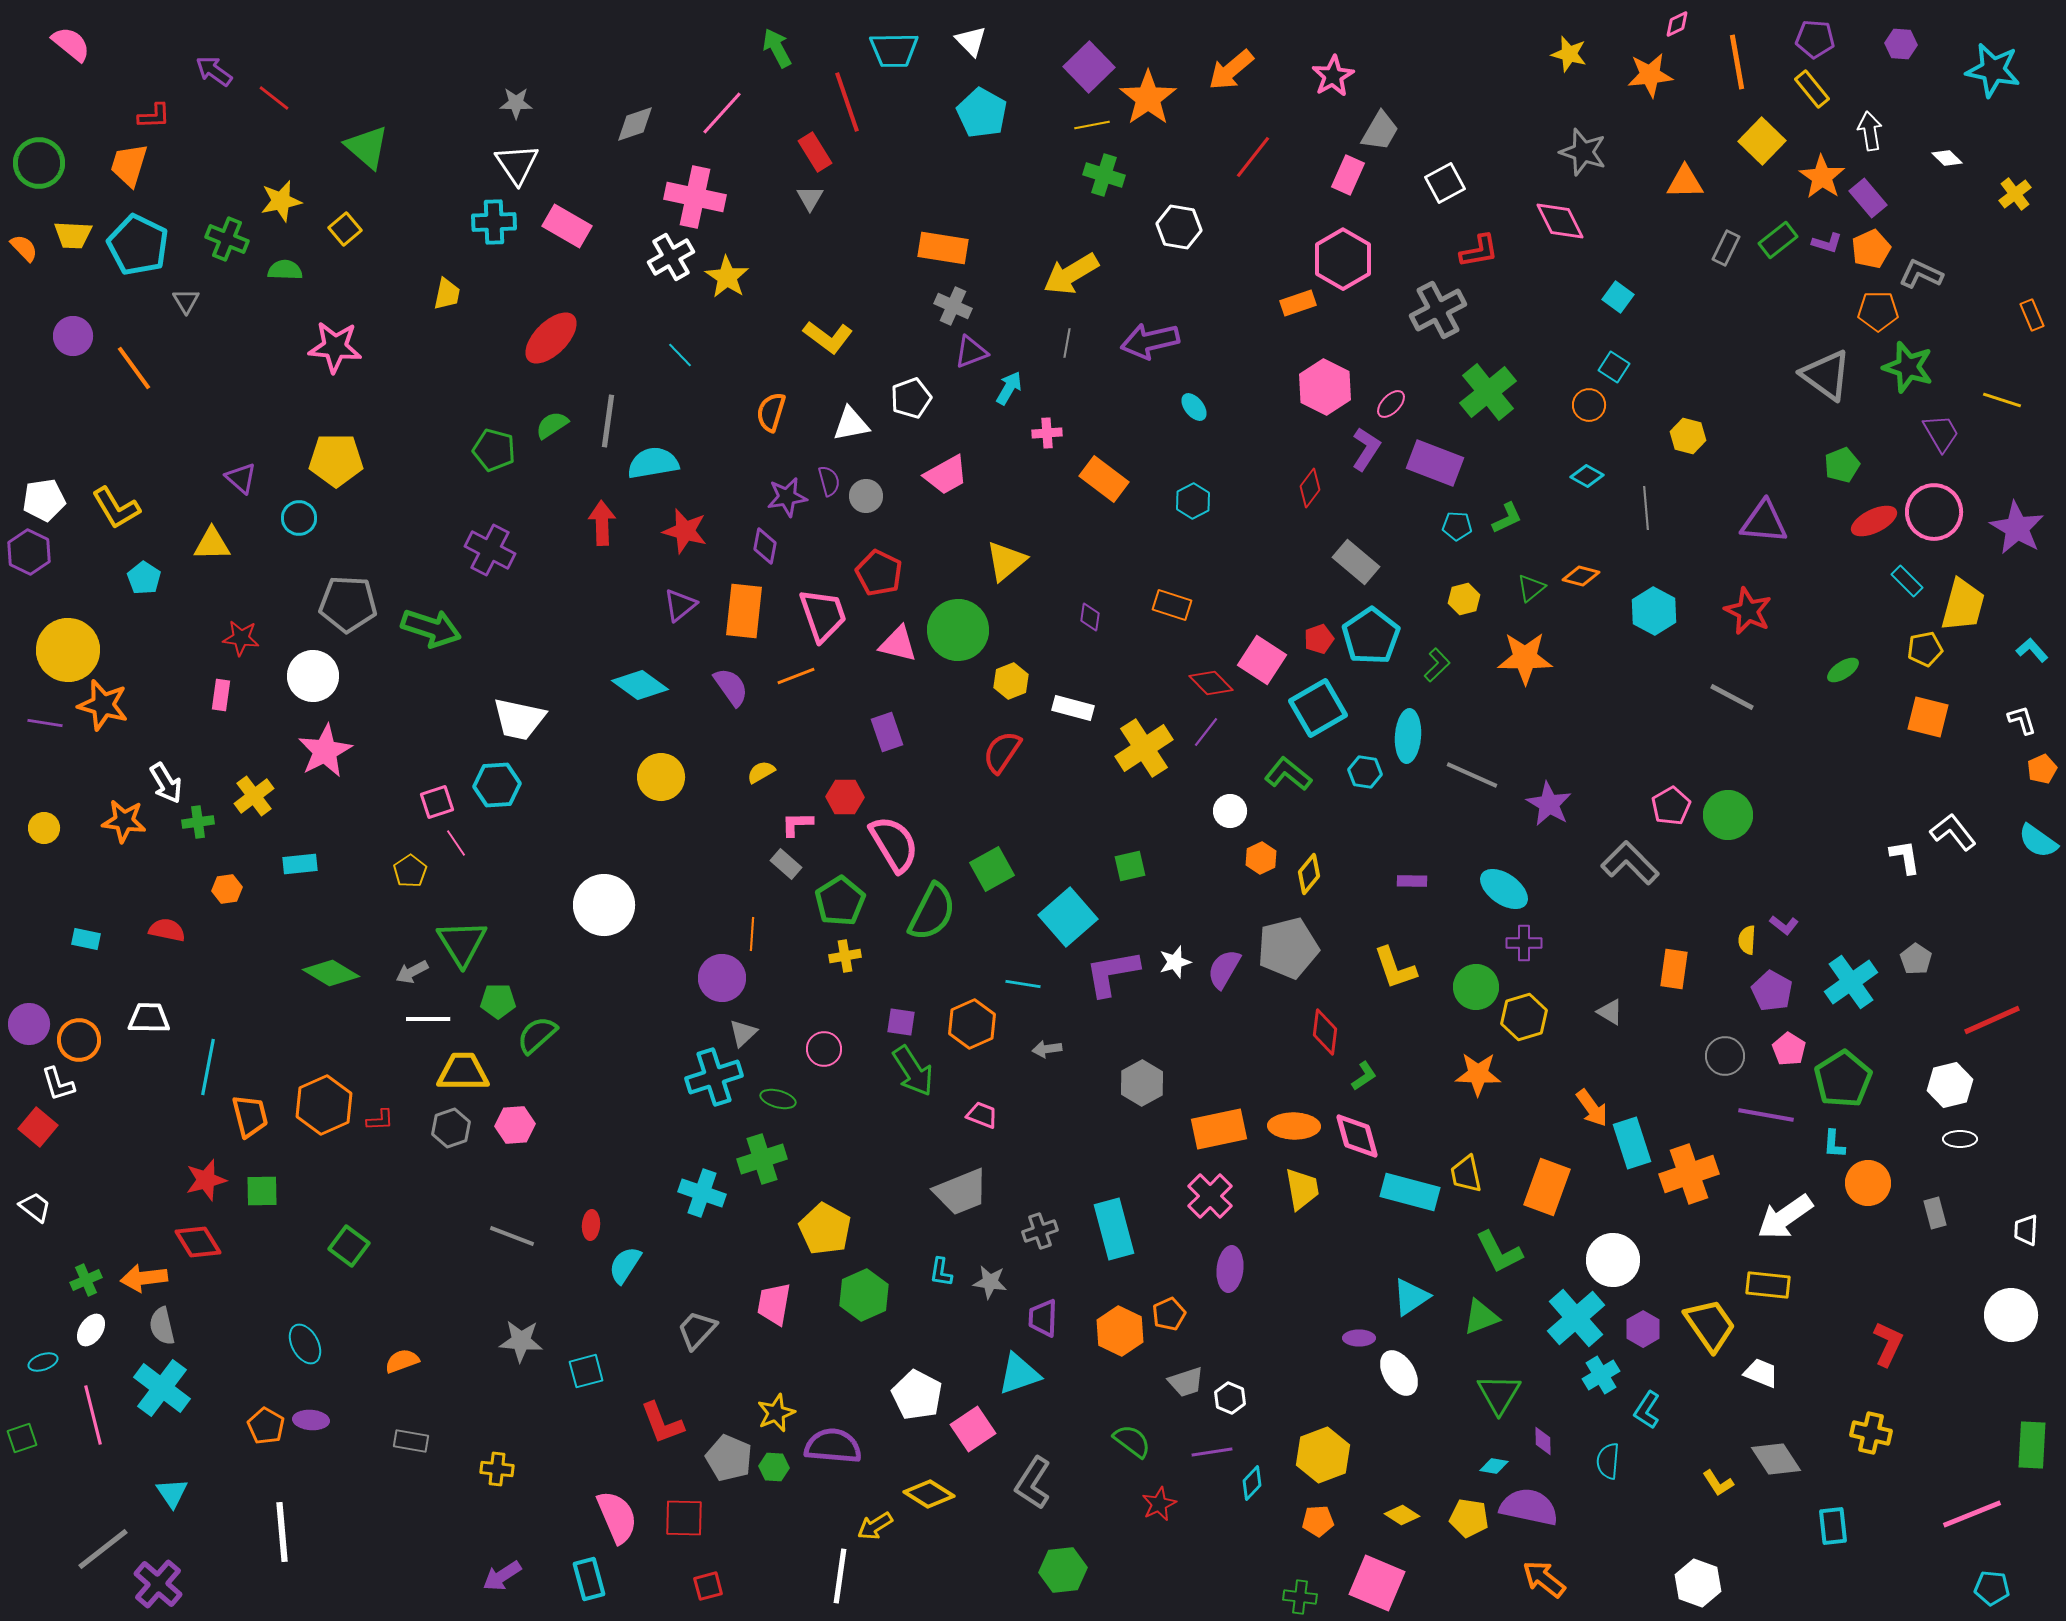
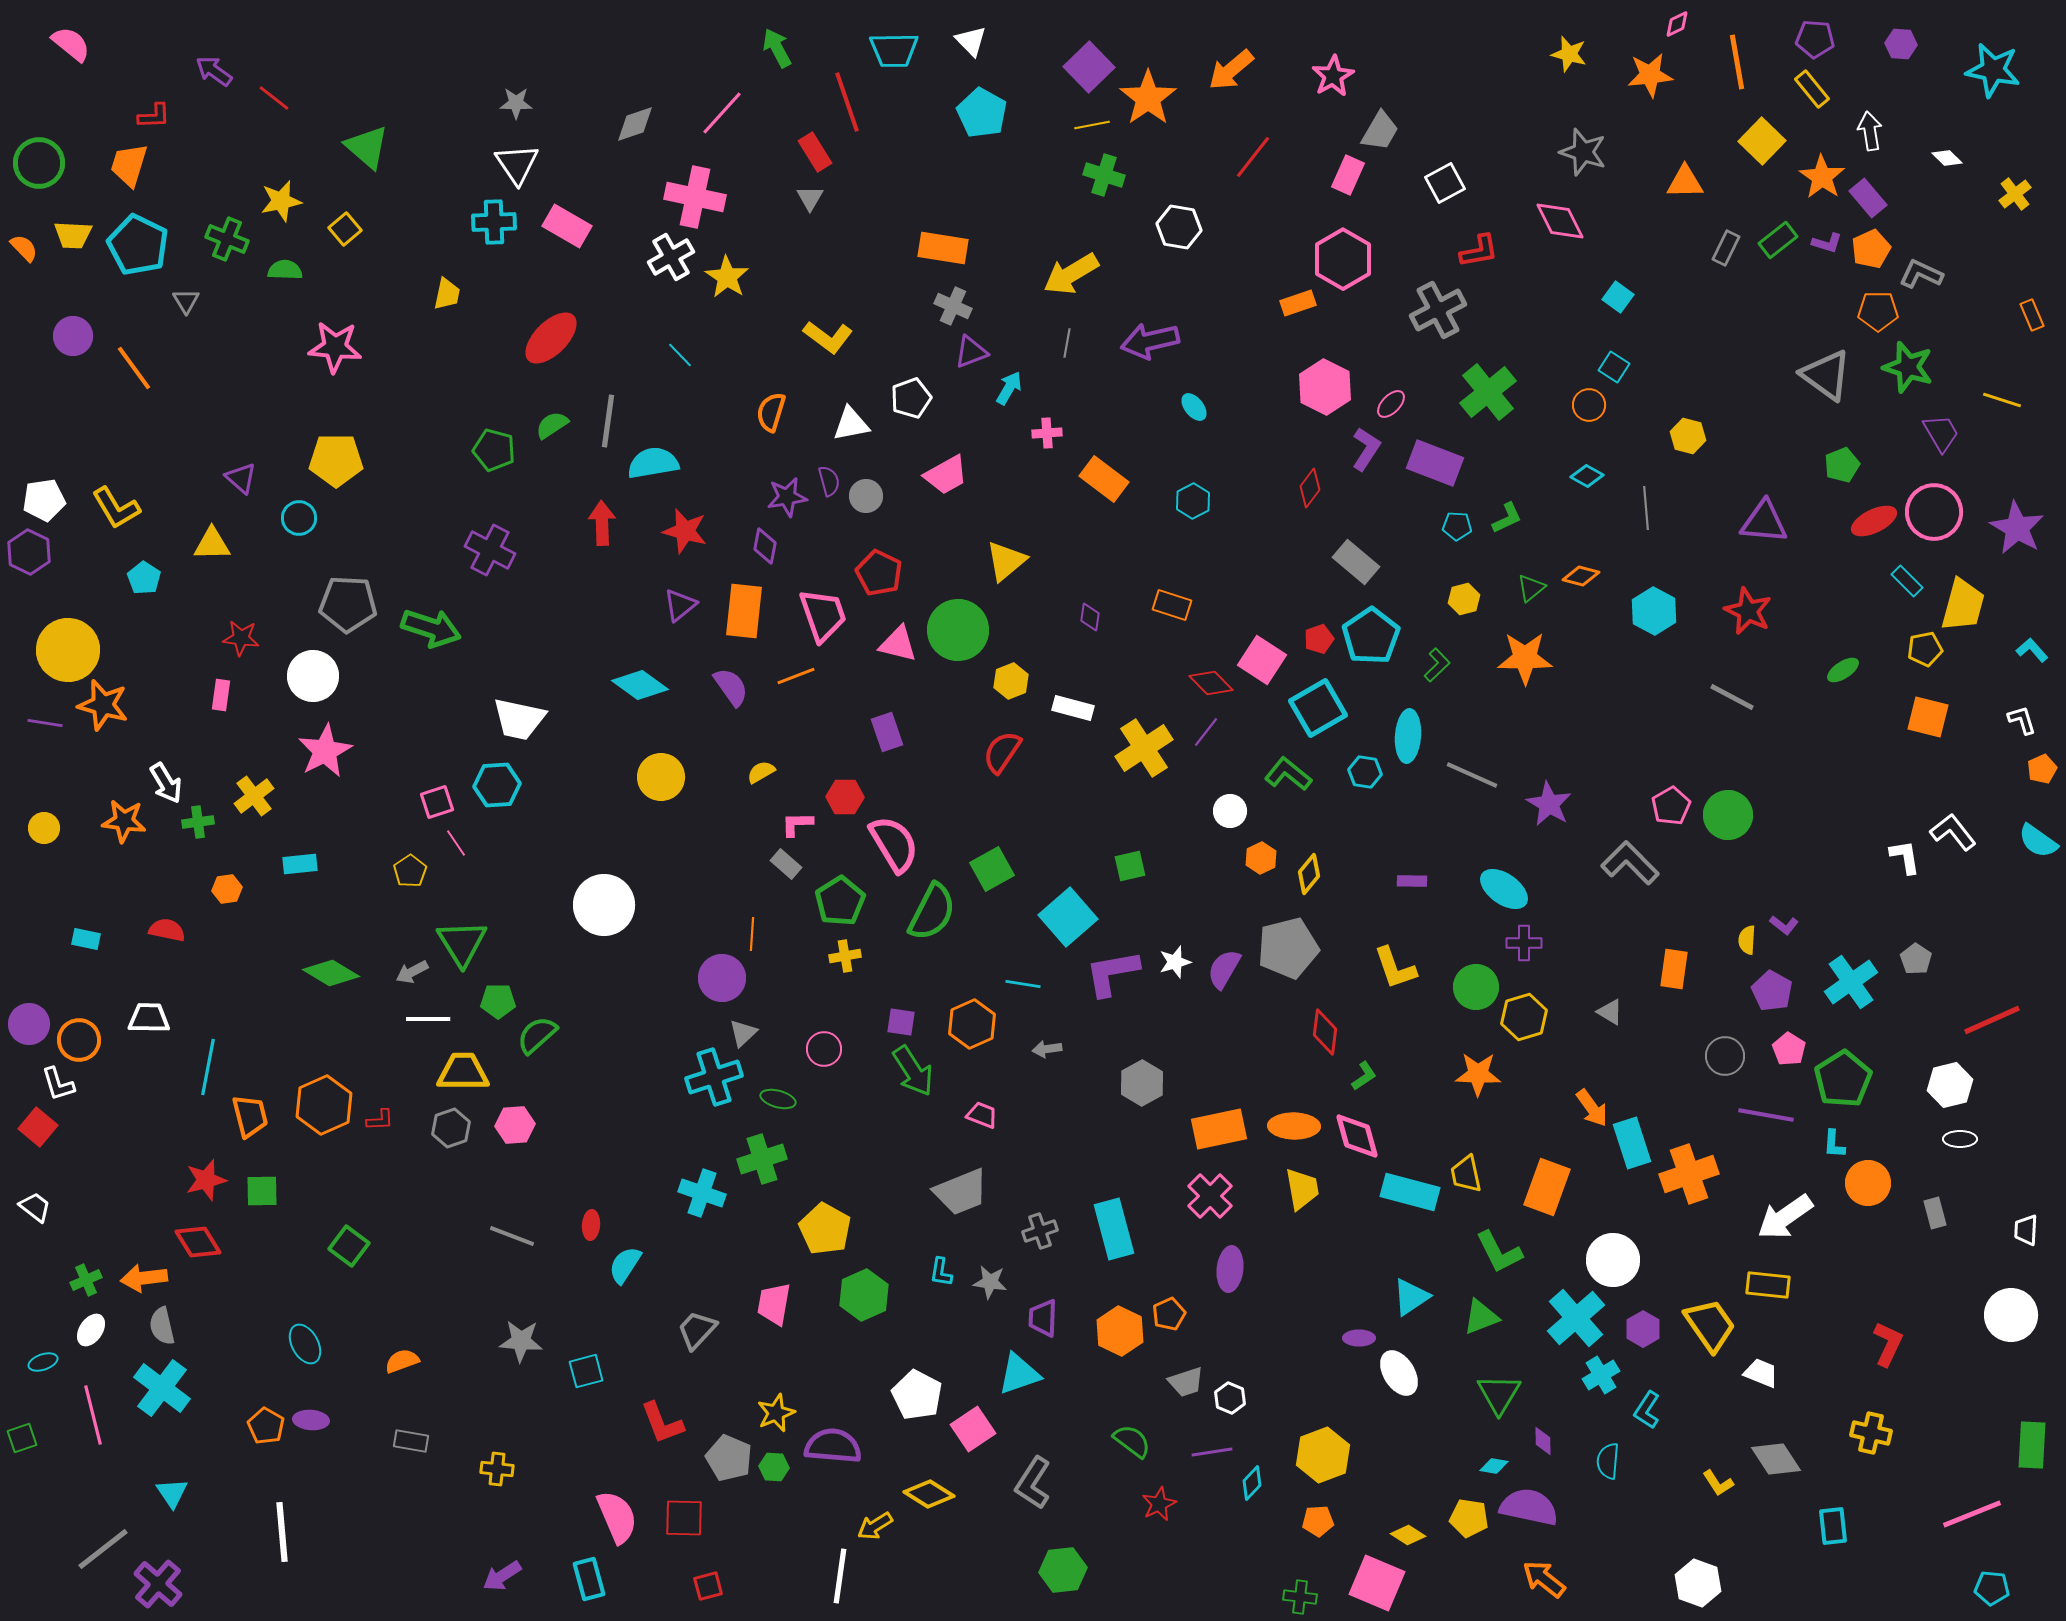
yellow diamond at (1402, 1515): moved 6 px right, 20 px down
